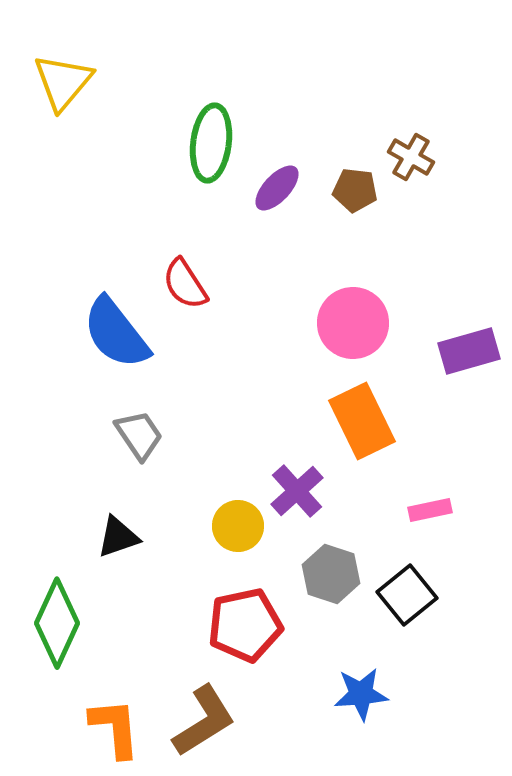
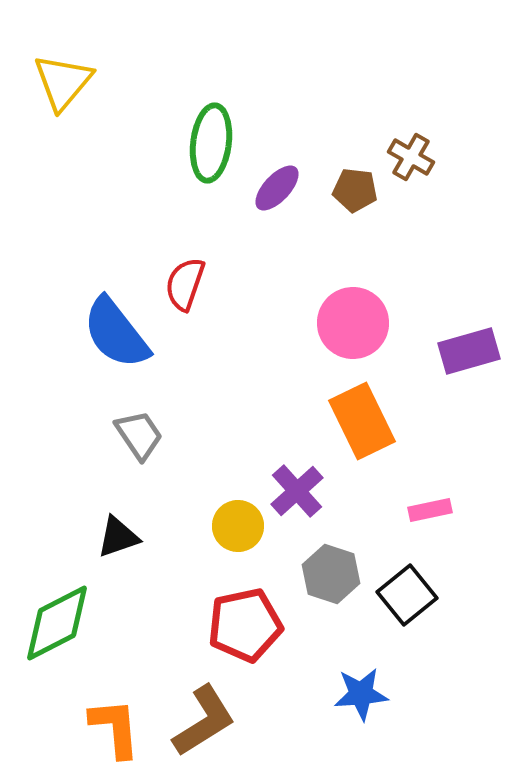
red semicircle: rotated 52 degrees clockwise
green diamond: rotated 38 degrees clockwise
